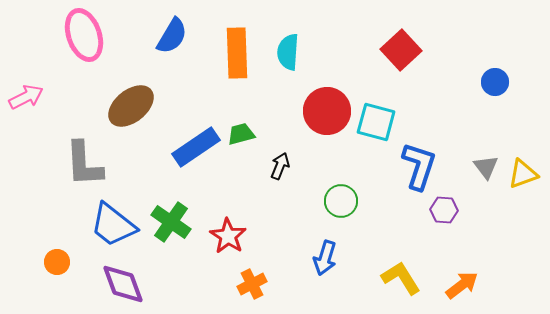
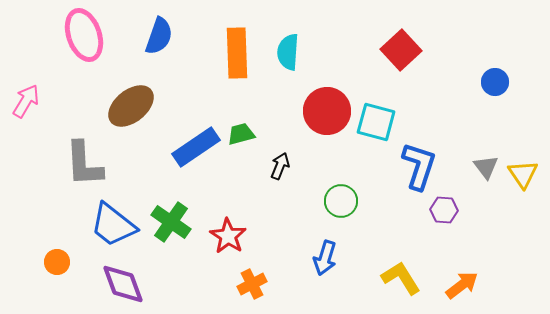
blue semicircle: moved 13 px left; rotated 12 degrees counterclockwise
pink arrow: moved 4 px down; rotated 32 degrees counterclockwise
yellow triangle: rotated 44 degrees counterclockwise
